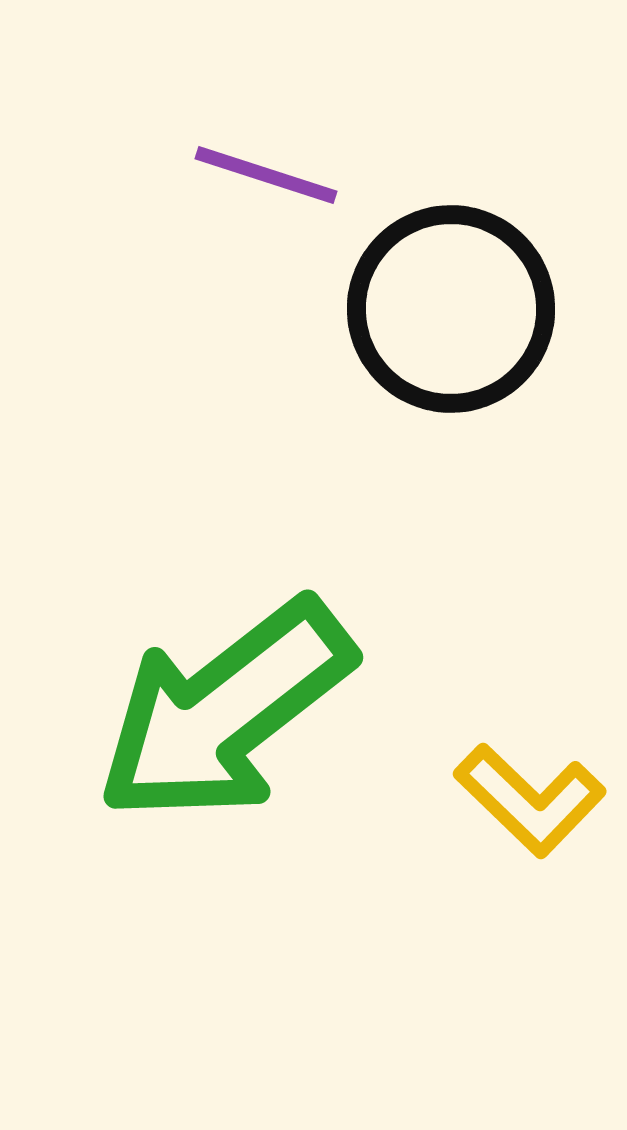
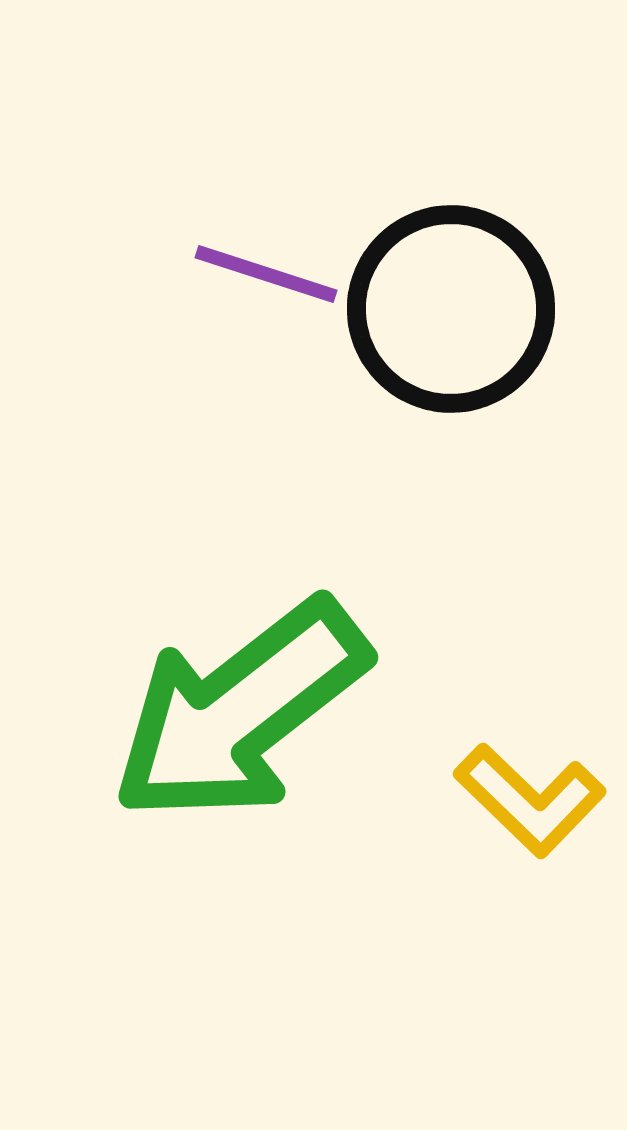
purple line: moved 99 px down
green arrow: moved 15 px right
